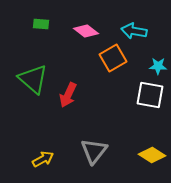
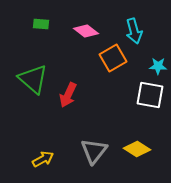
cyan arrow: rotated 115 degrees counterclockwise
yellow diamond: moved 15 px left, 6 px up
